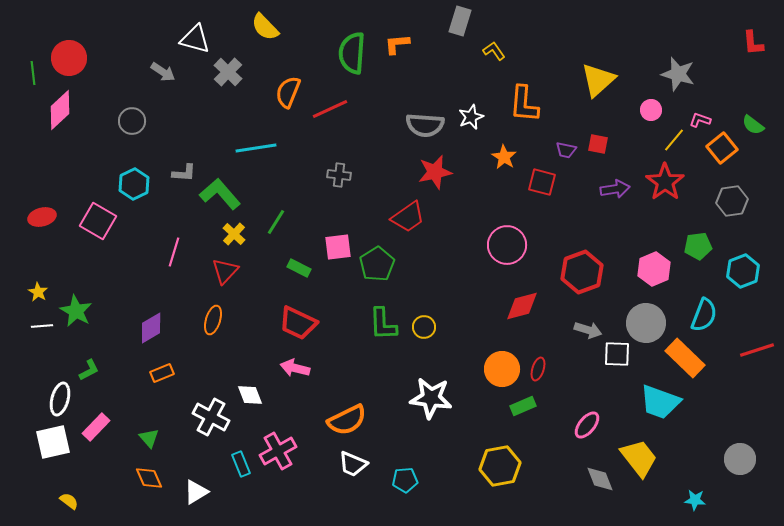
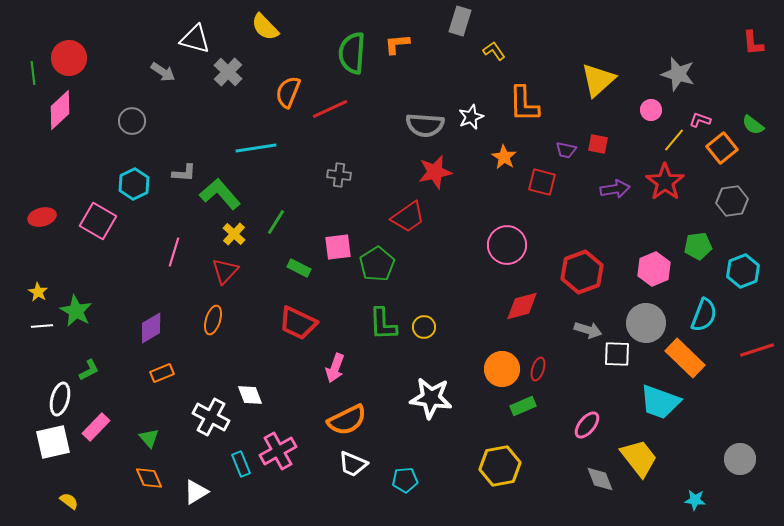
orange L-shape at (524, 104): rotated 6 degrees counterclockwise
pink arrow at (295, 368): moved 40 px right; rotated 84 degrees counterclockwise
